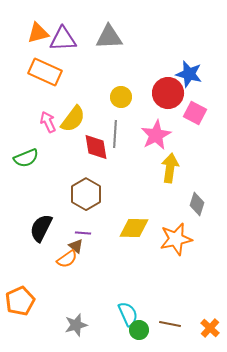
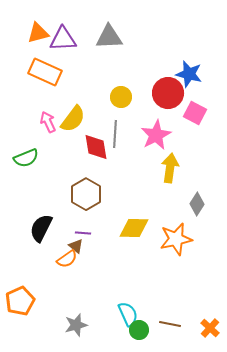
gray diamond: rotated 15 degrees clockwise
